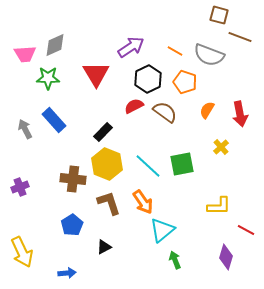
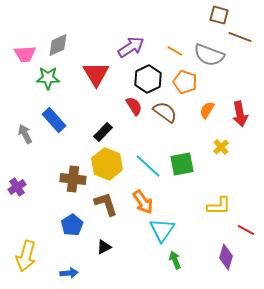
gray diamond: moved 3 px right
red semicircle: rotated 84 degrees clockwise
gray arrow: moved 5 px down
purple cross: moved 3 px left; rotated 12 degrees counterclockwise
brown L-shape: moved 3 px left, 1 px down
cyan triangle: rotated 16 degrees counterclockwise
yellow arrow: moved 4 px right, 4 px down; rotated 40 degrees clockwise
blue arrow: moved 2 px right
